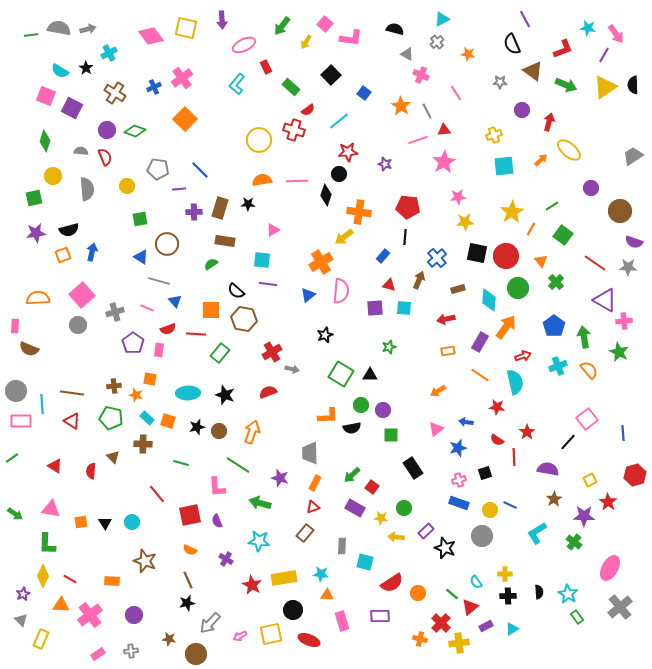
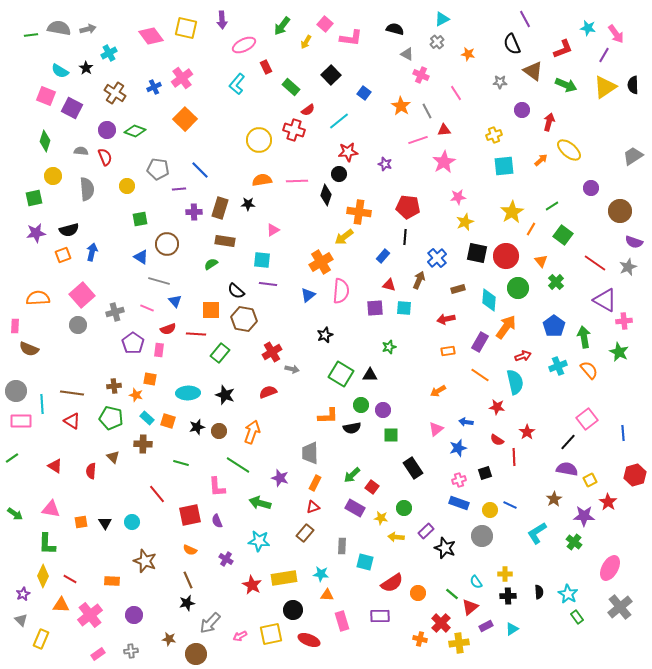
yellow star at (465, 222): rotated 18 degrees counterclockwise
gray star at (628, 267): rotated 24 degrees counterclockwise
purple semicircle at (548, 469): moved 19 px right
